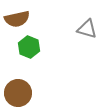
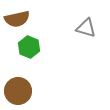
gray triangle: moved 1 px left, 1 px up
brown circle: moved 2 px up
